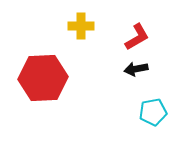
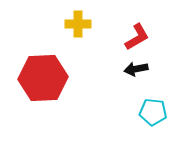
yellow cross: moved 3 px left, 2 px up
cyan pentagon: rotated 16 degrees clockwise
